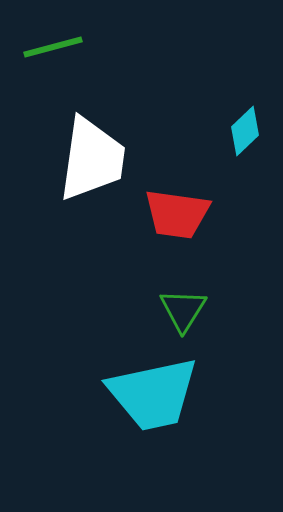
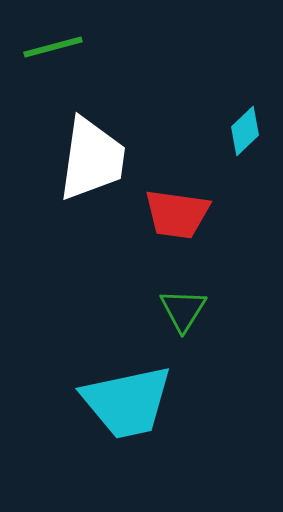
cyan trapezoid: moved 26 px left, 8 px down
